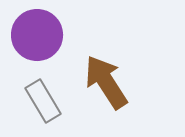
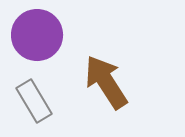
gray rectangle: moved 9 px left
